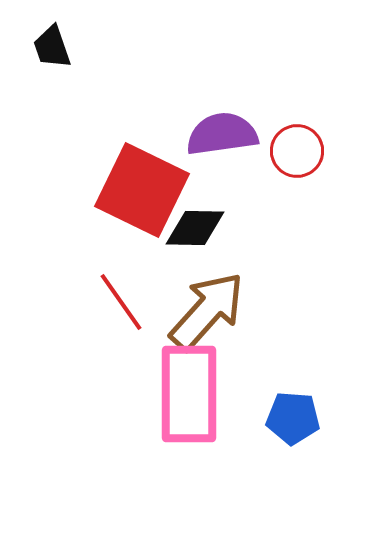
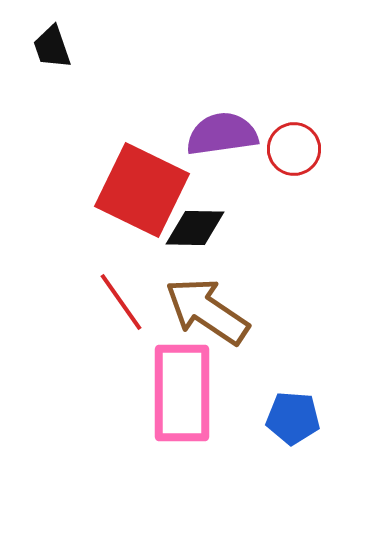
red circle: moved 3 px left, 2 px up
brown arrow: rotated 98 degrees counterclockwise
pink rectangle: moved 7 px left, 1 px up
